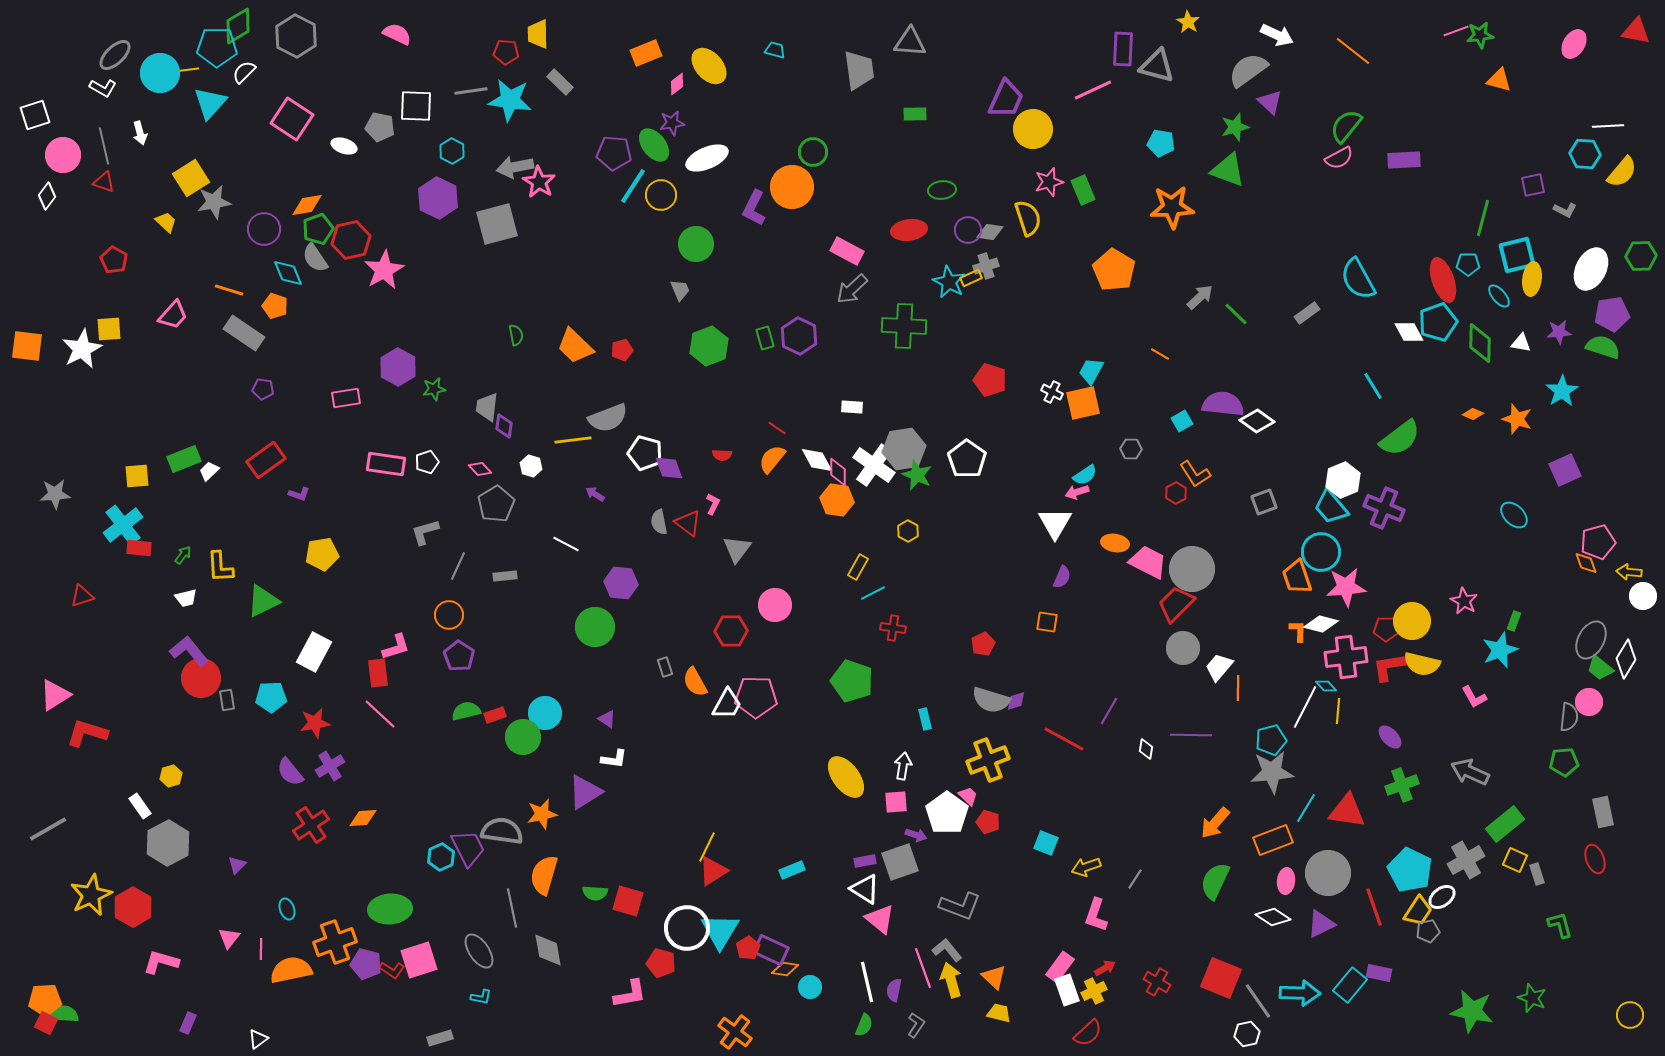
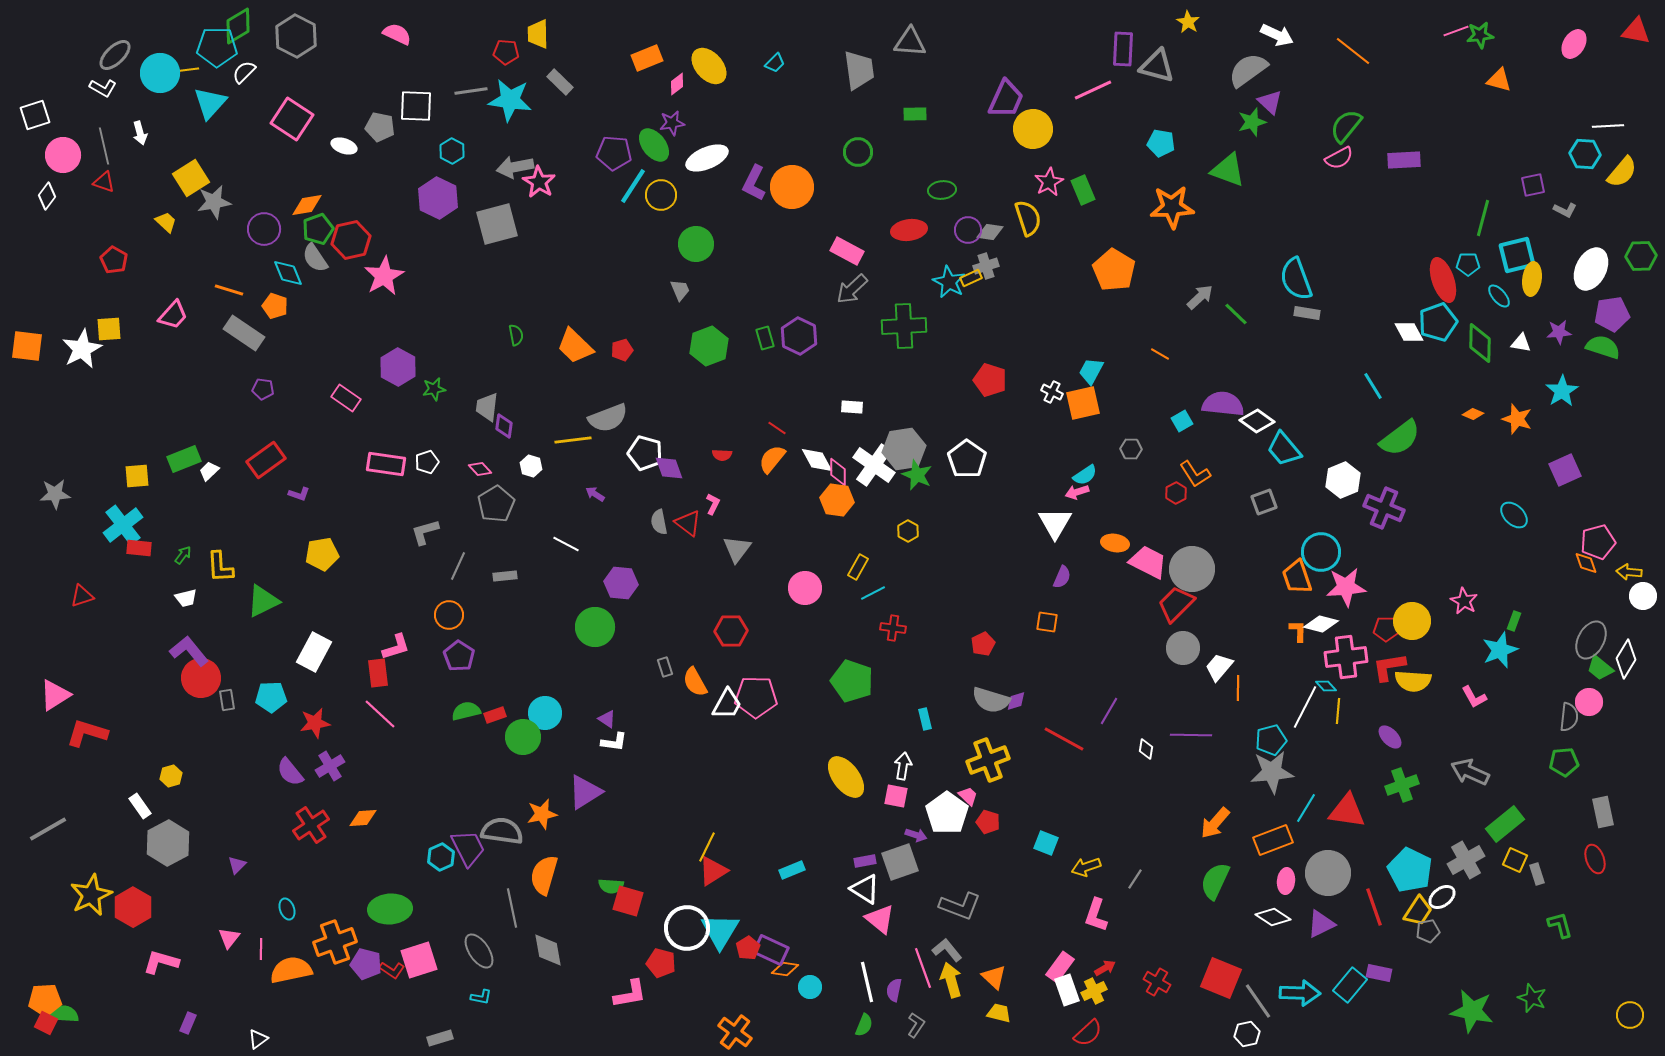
cyan trapezoid at (775, 50): moved 13 px down; rotated 120 degrees clockwise
orange rectangle at (646, 53): moved 1 px right, 5 px down
green star at (1235, 127): moved 17 px right, 5 px up
green circle at (813, 152): moved 45 px right
pink star at (1049, 182): rotated 12 degrees counterclockwise
purple L-shape at (754, 208): moved 25 px up
pink star at (384, 270): moved 6 px down
cyan semicircle at (1358, 279): moved 62 px left; rotated 9 degrees clockwise
gray rectangle at (1307, 313): rotated 45 degrees clockwise
green cross at (904, 326): rotated 6 degrees counterclockwise
pink rectangle at (346, 398): rotated 44 degrees clockwise
cyan trapezoid at (1331, 507): moved 47 px left, 58 px up
pink circle at (775, 605): moved 30 px right, 17 px up
yellow semicircle at (1422, 664): moved 9 px left, 17 px down; rotated 9 degrees counterclockwise
white L-shape at (614, 759): moved 17 px up
pink square at (896, 802): moved 6 px up; rotated 15 degrees clockwise
green semicircle at (595, 893): moved 16 px right, 7 px up
